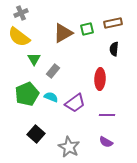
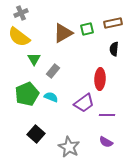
purple trapezoid: moved 9 px right
